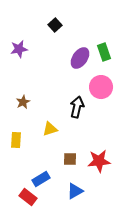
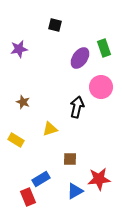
black square: rotated 32 degrees counterclockwise
green rectangle: moved 4 px up
brown star: rotated 24 degrees counterclockwise
yellow rectangle: rotated 63 degrees counterclockwise
red star: moved 18 px down
red rectangle: rotated 30 degrees clockwise
